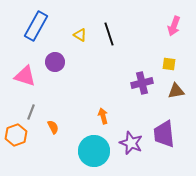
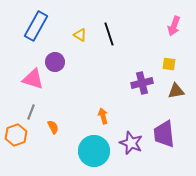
pink triangle: moved 8 px right, 3 px down
